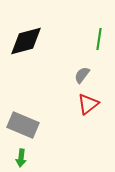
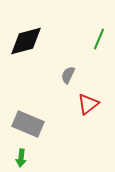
green line: rotated 15 degrees clockwise
gray semicircle: moved 14 px left; rotated 12 degrees counterclockwise
gray rectangle: moved 5 px right, 1 px up
